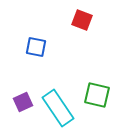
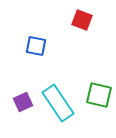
blue square: moved 1 px up
green square: moved 2 px right
cyan rectangle: moved 5 px up
